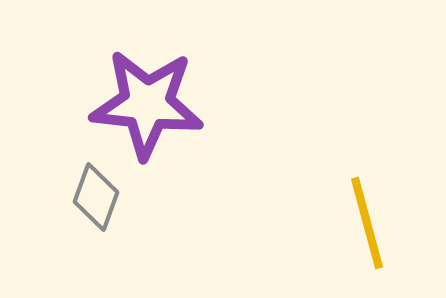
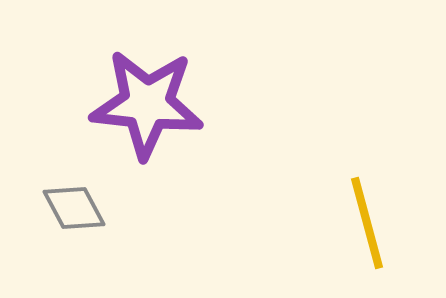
gray diamond: moved 22 px left, 11 px down; rotated 48 degrees counterclockwise
